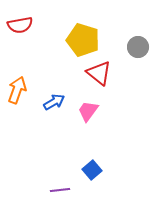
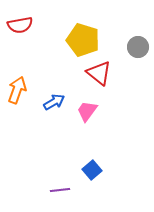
pink trapezoid: moved 1 px left
